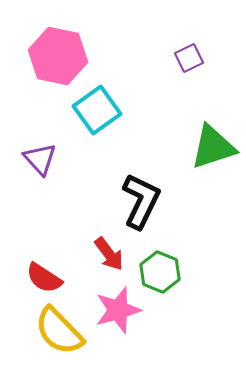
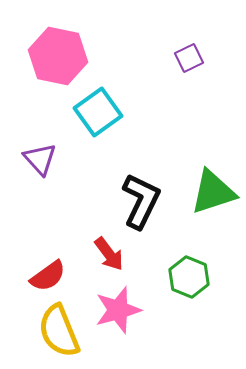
cyan square: moved 1 px right, 2 px down
green triangle: moved 45 px down
green hexagon: moved 29 px right, 5 px down
red semicircle: moved 4 px right, 2 px up; rotated 69 degrees counterclockwise
yellow semicircle: rotated 22 degrees clockwise
